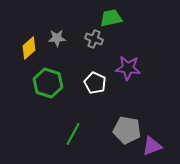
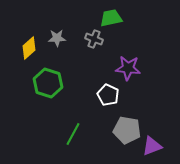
white pentagon: moved 13 px right, 12 px down
